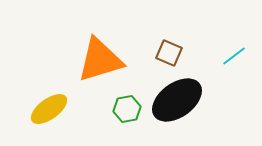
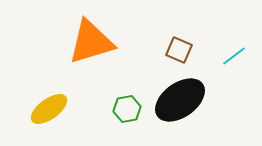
brown square: moved 10 px right, 3 px up
orange triangle: moved 9 px left, 18 px up
black ellipse: moved 3 px right
